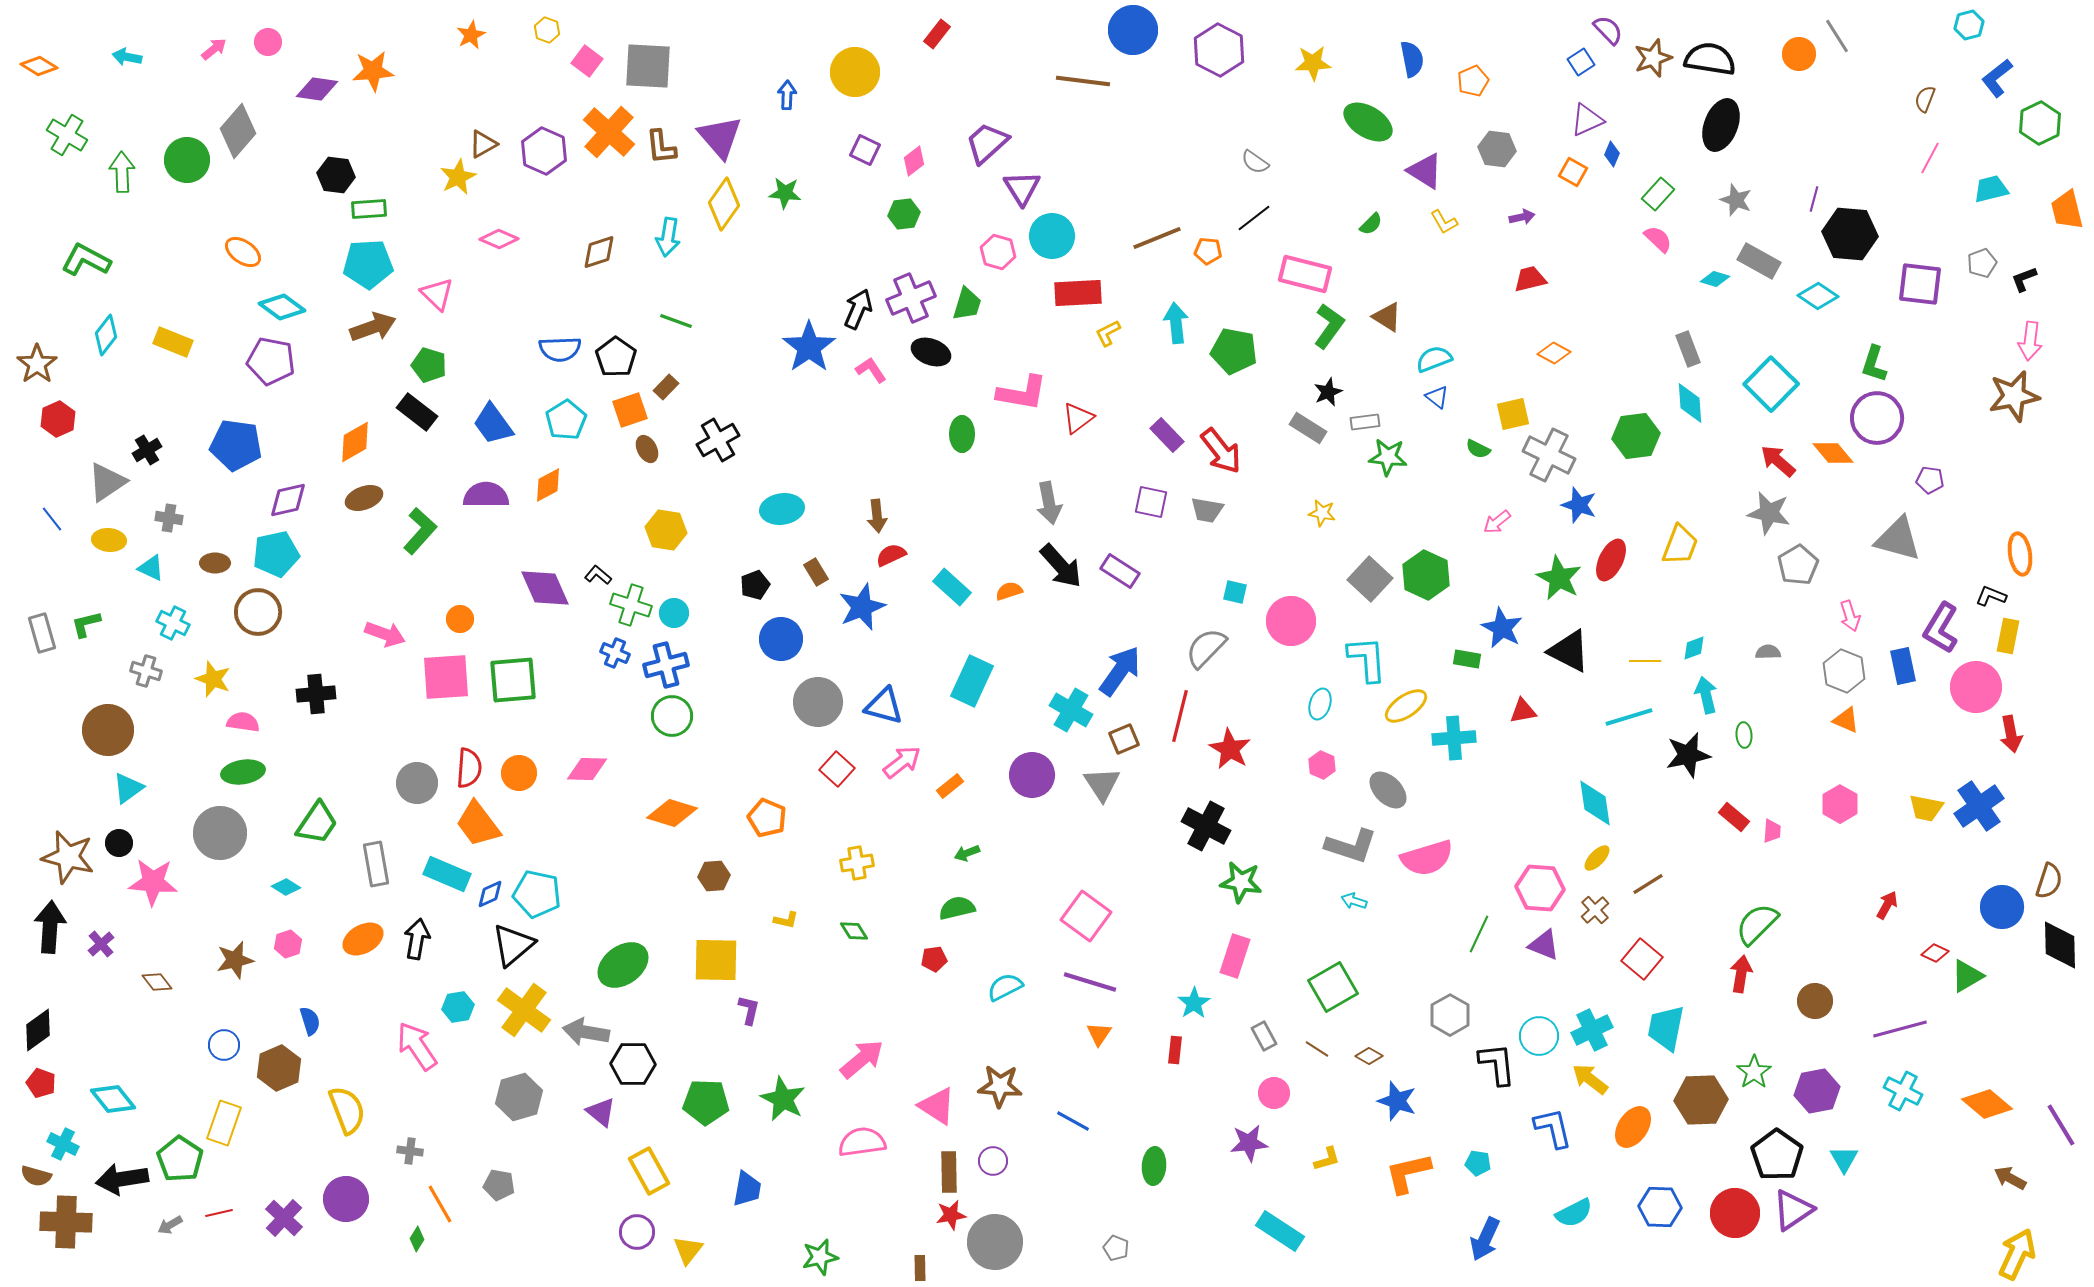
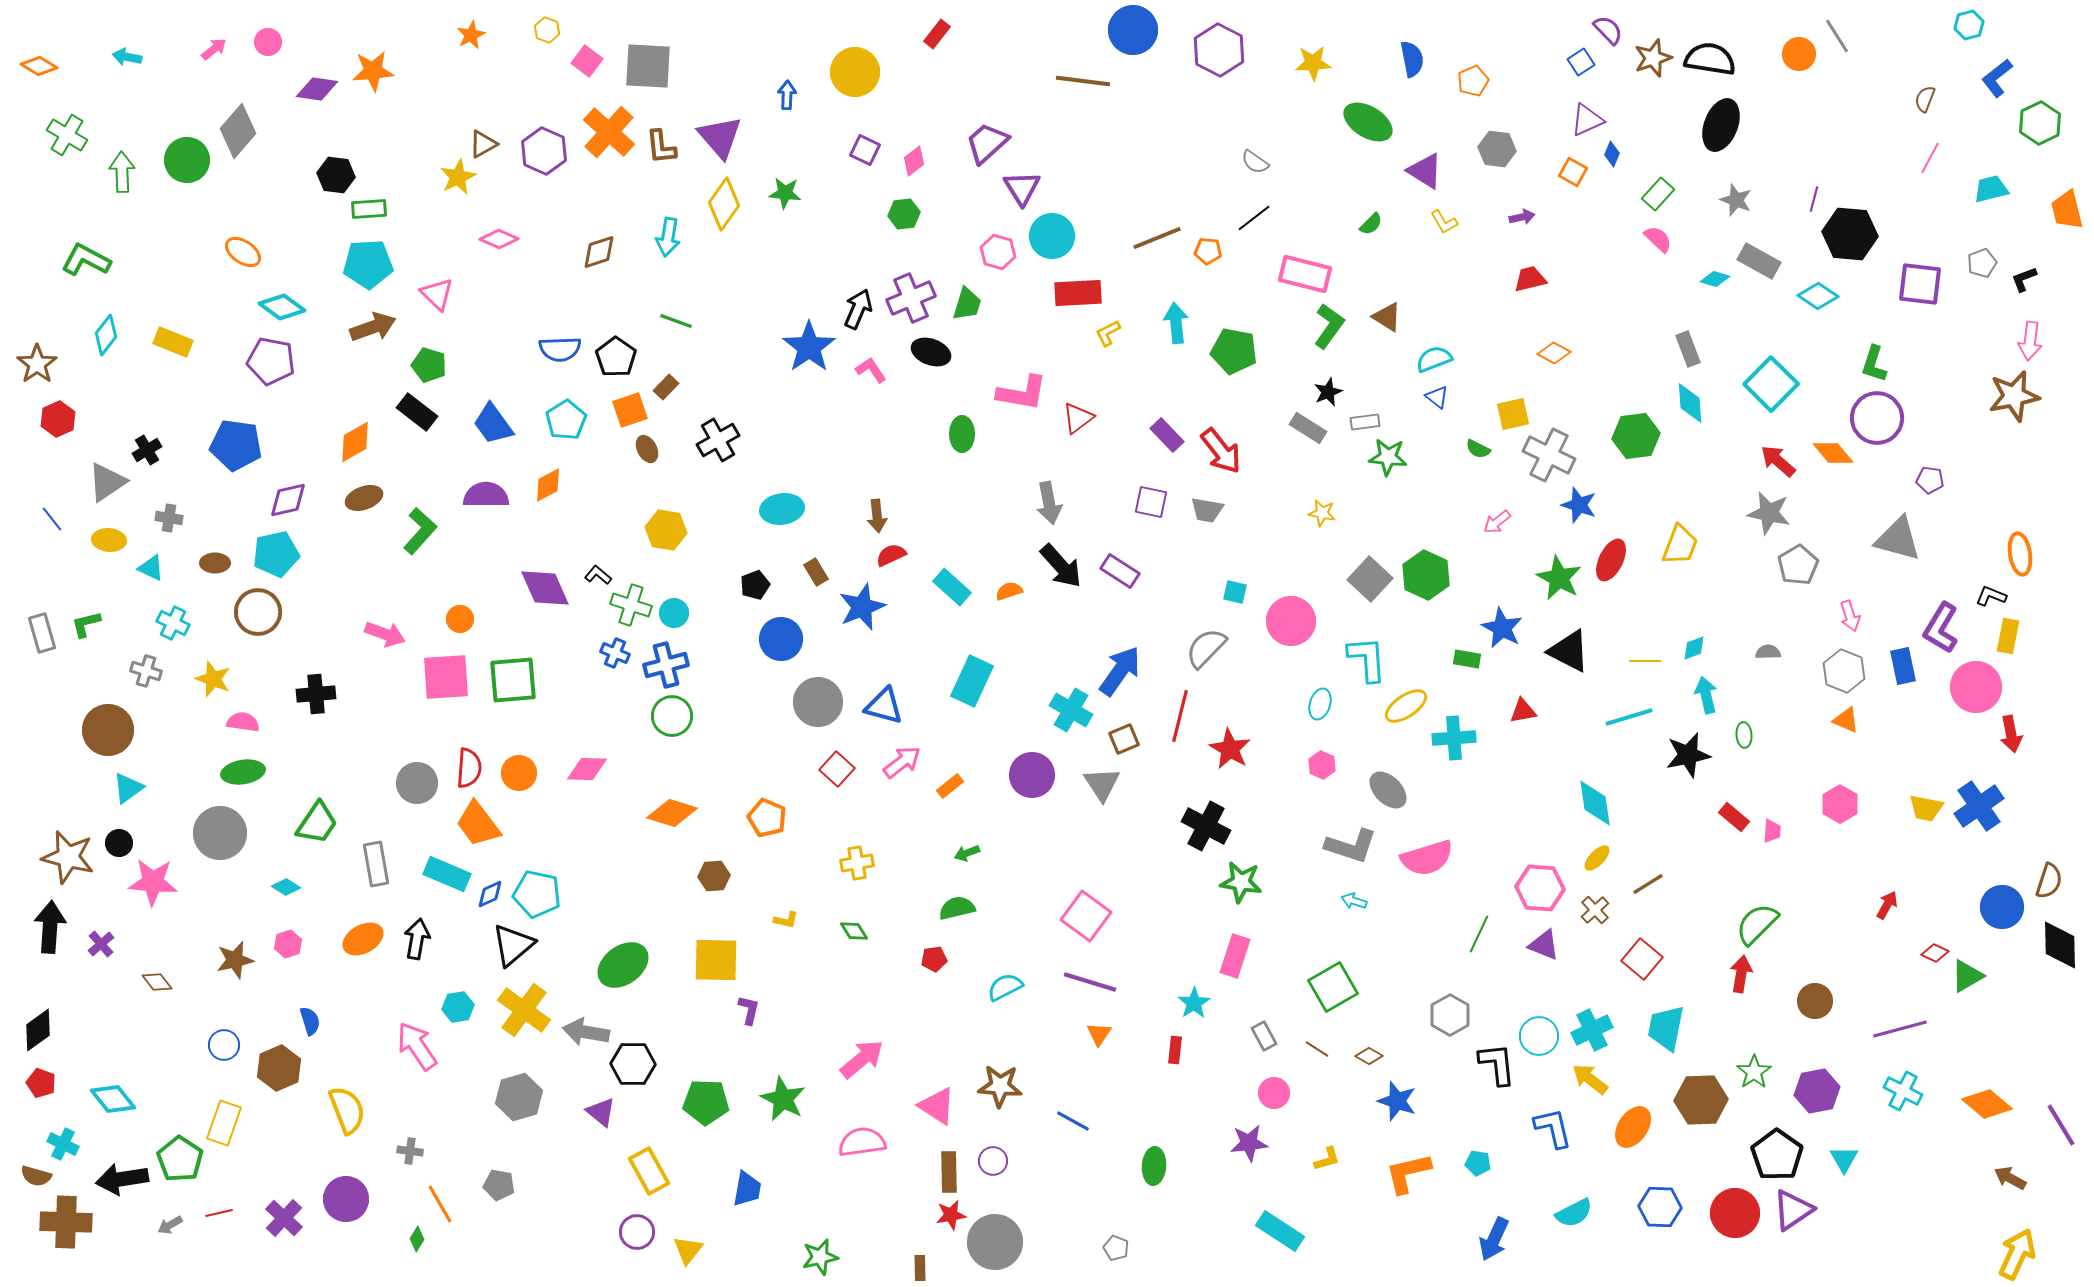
blue arrow at (1485, 1239): moved 9 px right
